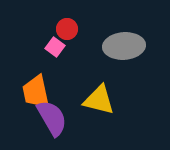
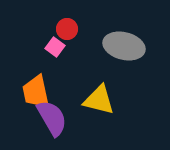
gray ellipse: rotated 18 degrees clockwise
